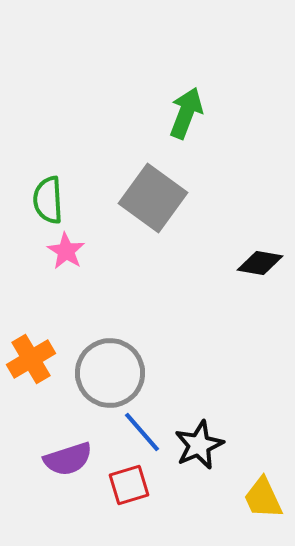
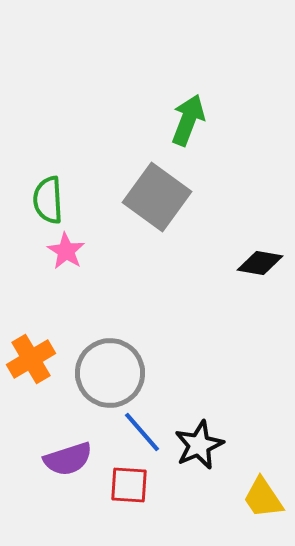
green arrow: moved 2 px right, 7 px down
gray square: moved 4 px right, 1 px up
red square: rotated 21 degrees clockwise
yellow trapezoid: rotated 9 degrees counterclockwise
